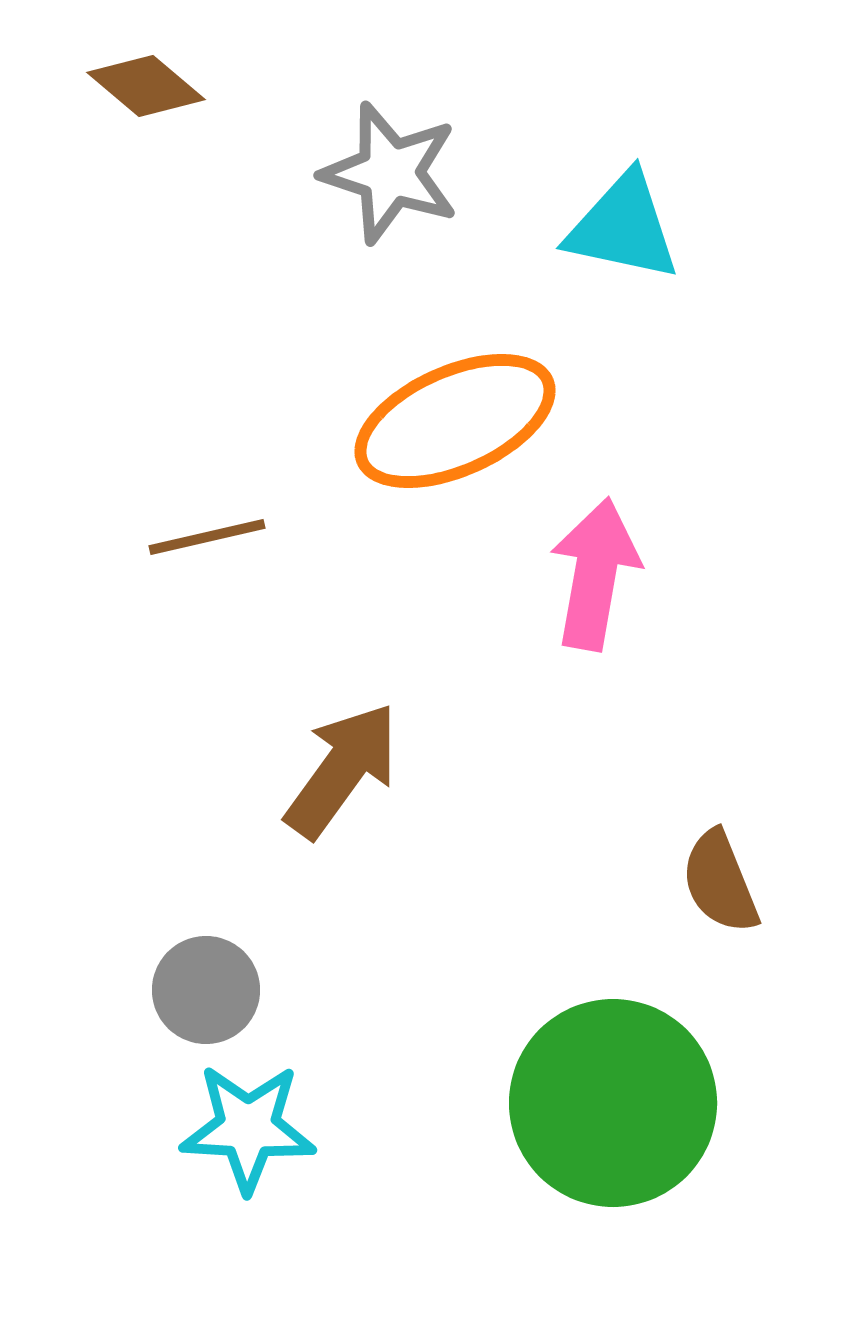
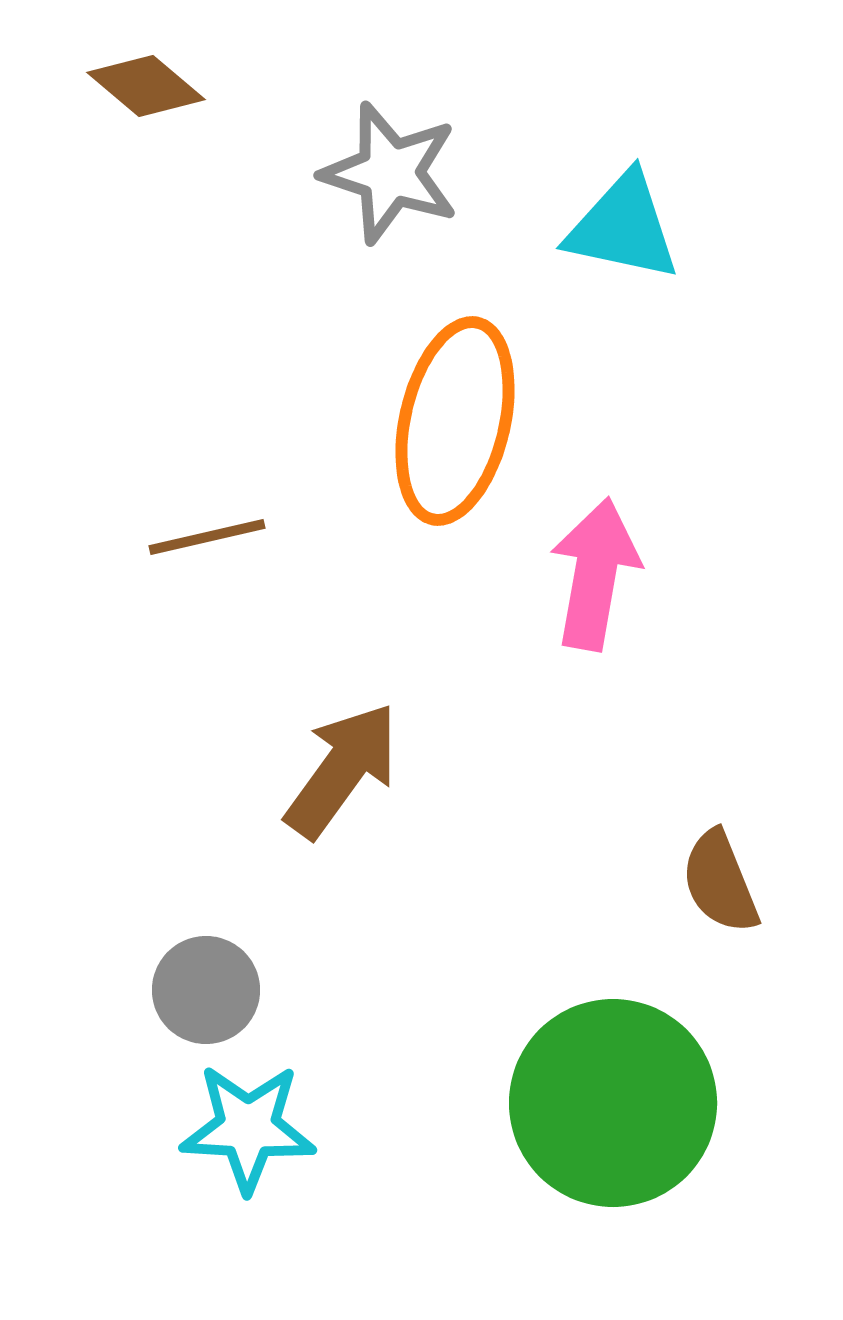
orange ellipse: rotated 53 degrees counterclockwise
